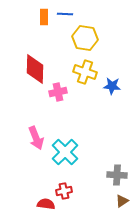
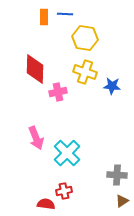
cyan cross: moved 2 px right, 1 px down
